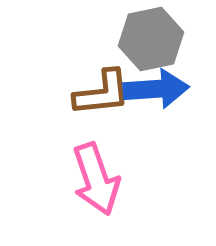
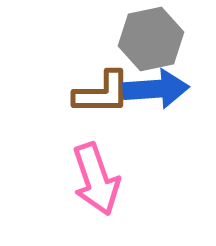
brown L-shape: rotated 6 degrees clockwise
